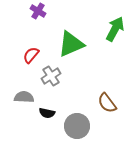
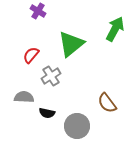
green triangle: rotated 16 degrees counterclockwise
